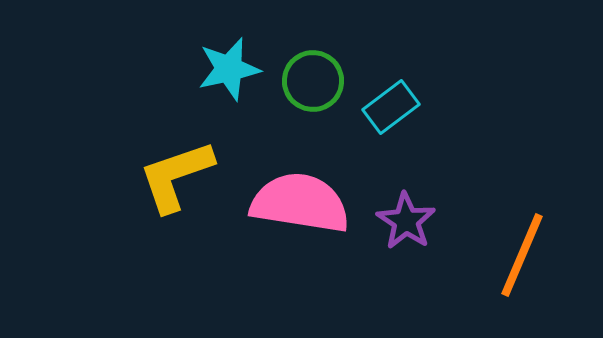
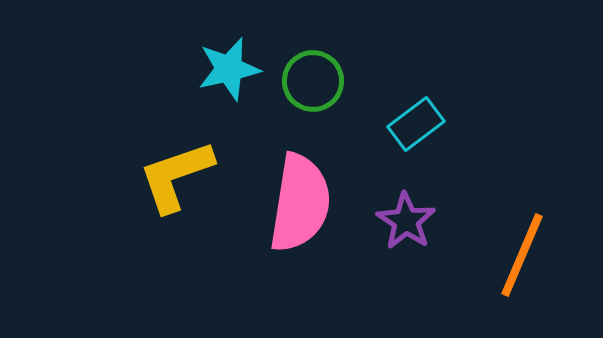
cyan rectangle: moved 25 px right, 17 px down
pink semicircle: rotated 90 degrees clockwise
